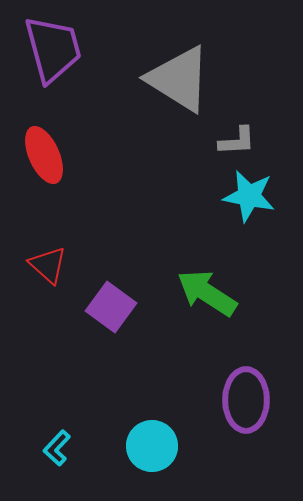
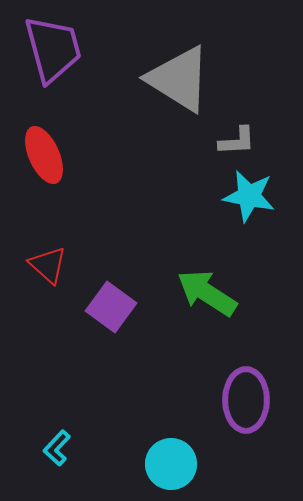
cyan circle: moved 19 px right, 18 px down
